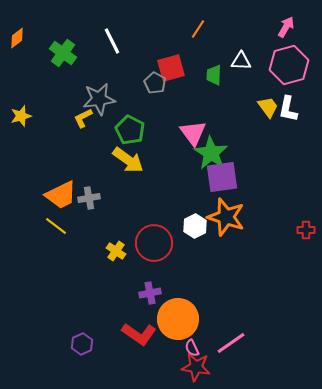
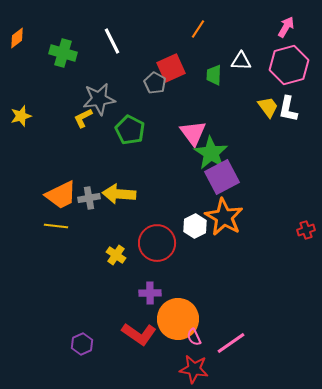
green cross: rotated 20 degrees counterclockwise
red square: rotated 8 degrees counterclockwise
yellow arrow: moved 9 px left, 34 px down; rotated 148 degrees clockwise
purple square: rotated 20 degrees counterclockwise
orange star: moved 2 px left; rotated 12 degrees clockwise
yellow line: rotated 30 degrees counterclockwise
red cross: rotated 18 degrees counterclockwise
red circle: moved 3 px right
yellow cross: moved 4 px down
purple cross: rotated 10 degrees clockwise
pink semicircle: moved 2 px right, 11 px up
red star: moved 2 px left, 2 px down
